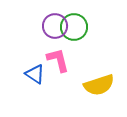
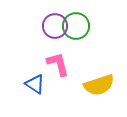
green circle: moved 2 px right, 1 px up
pink L-shape: moved 4 px down
blue triangle: moved 10 px down
